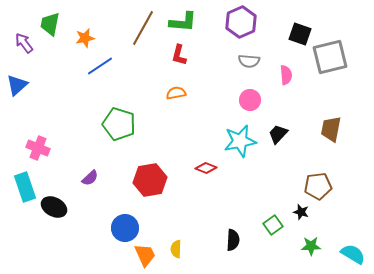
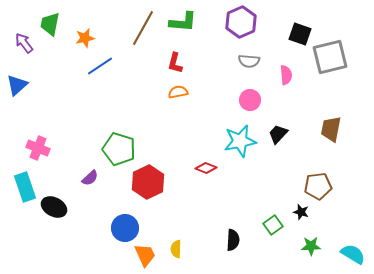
red L-shape: moved 4 px left, 8 px down
orange semicircle: moved 2 px right, 1 px up
green pentagon: moved 25 px down
red hexagon: moved 2 px left, 2 px down; rotated 16 degrees counterclockwise
